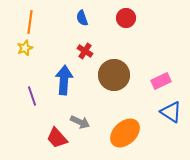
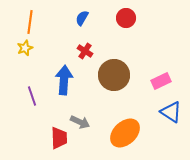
blue semicircle: rotated 49 degrees clockwise
red trapezoid: moved 2 px right; rotated 140 degrees counterclockwise
